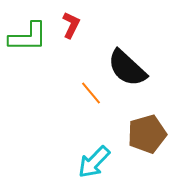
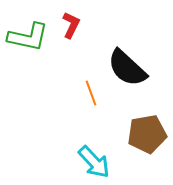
green L-shape: rotated 12 degrees clockwise
orange line: rotated 20 degrees clockwise
brown pentagon: rotated 6 degrees clockwise
cyan arrow: rotated 87 degrees counterclockwise
